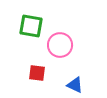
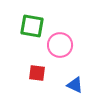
green square: moved 1 px right
